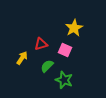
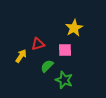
red triangle: moved 3 px left
pink square: rotated 24 degrees counterclockwise
yellow arrow: moved 1 px left, 2 px up
